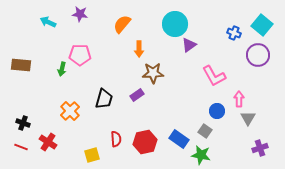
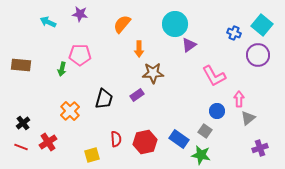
gray triangle: rotated 21 degrees clockwise
black cross: rotated 32 degrees clockwise
red cross: rotated 24 degrees clockwise
